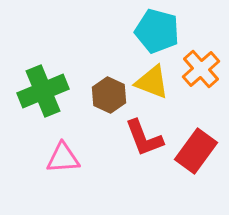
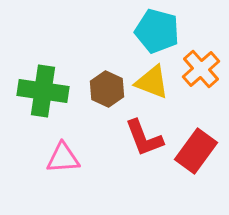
green cross: rotated 30 degrees clockwise
brown hexagon: moved 2 px left, 6 px up
